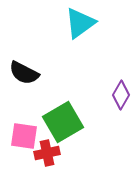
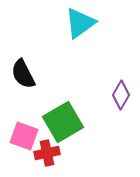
black semicircle: moved 1 px left, 1 px down; rotated 36 degrees clockwise
pink square: rotated 12 degrees clockwise
